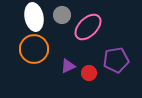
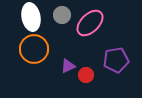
white ellipse: moved 3 px left
pink ellipse: moved 2 px right, 4 px up
red circle: moved 3 px left, 2 px down
